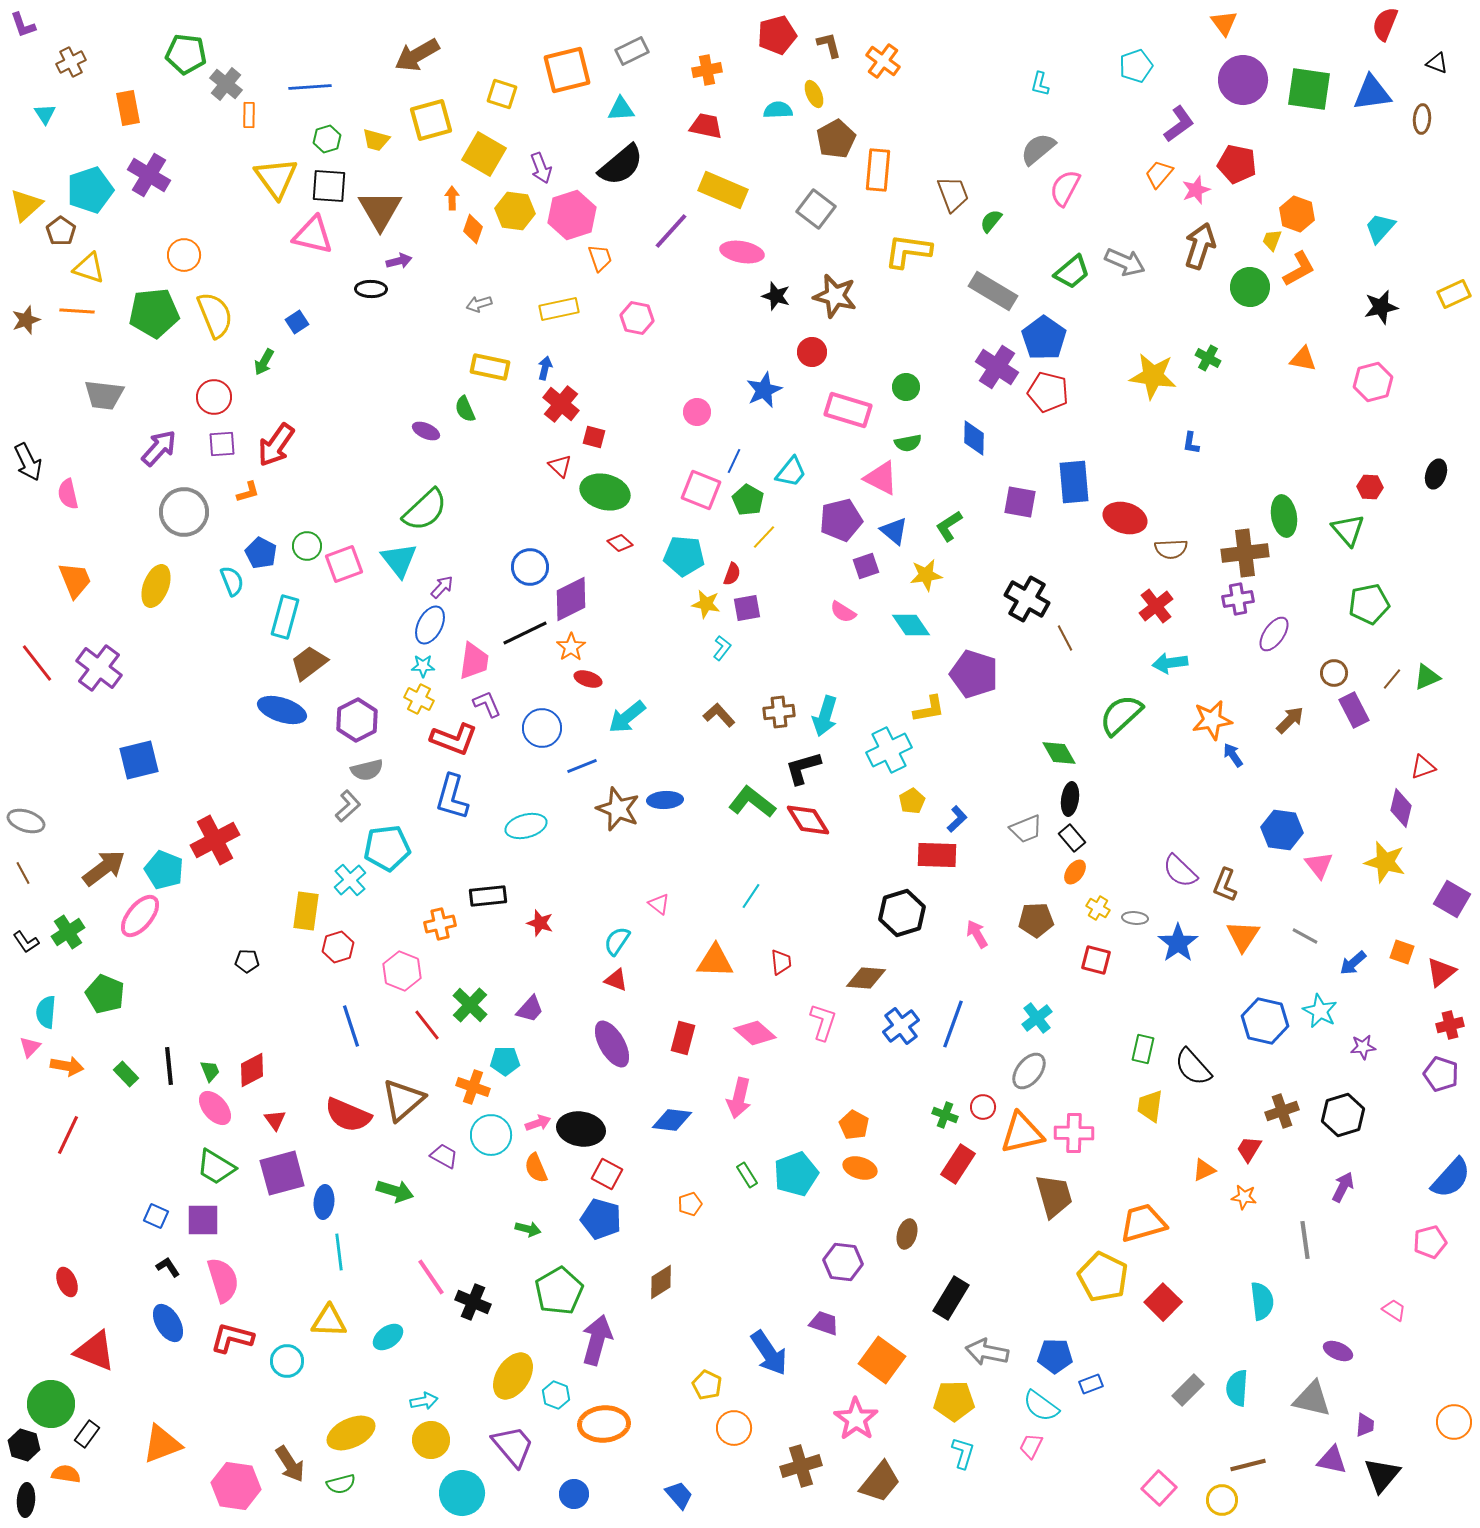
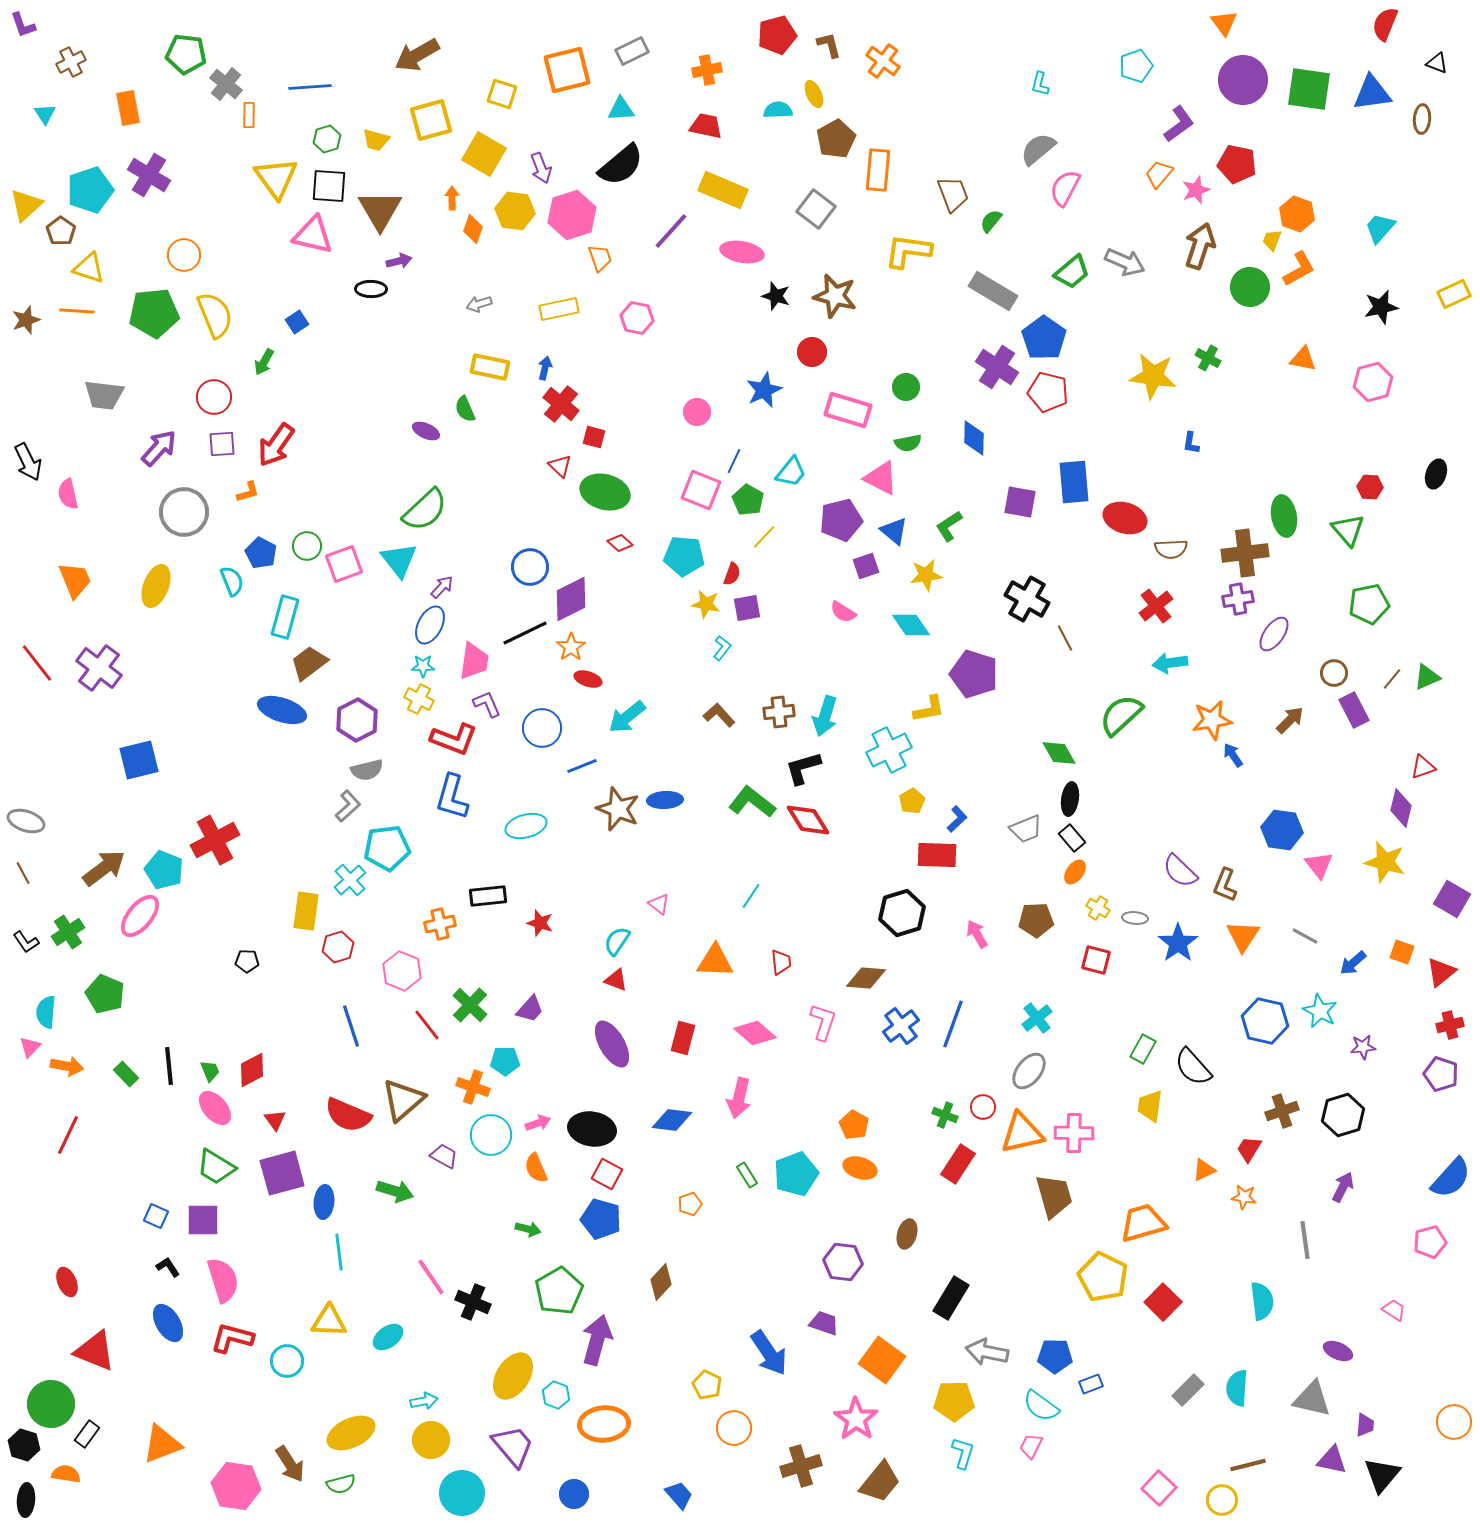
green rectangle at (1143, 1049): rotated 16 degrees clockwise
black ellipse at (581, 1129): moved 11 px right
brown diamond at (661, 1282): rotated 15 degrees counterclockwise
